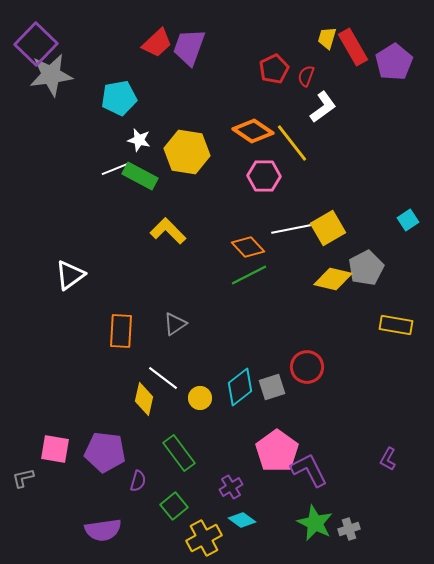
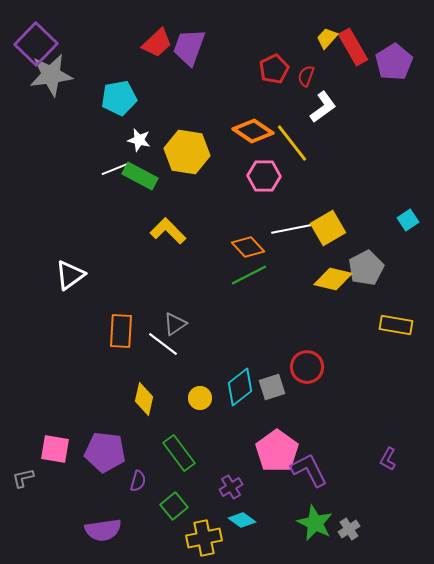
yellow trapezoid at (327, 38): rotated 25 degrees clockwise
white line at (163, 378): moved 34 px up
gray cross at (349, 529): rotated 15 degrees counterclockwise
yellow cross at (204, 538): rotated 16 degrees clockwise
